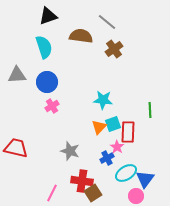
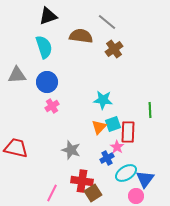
gray star: moved 1 px right, 1 px up
